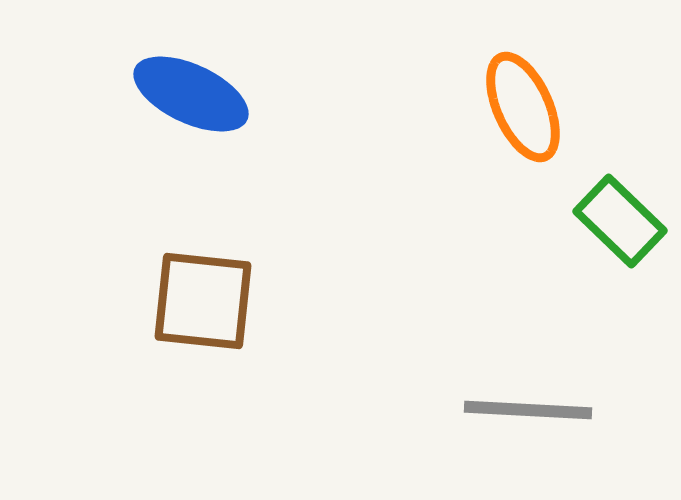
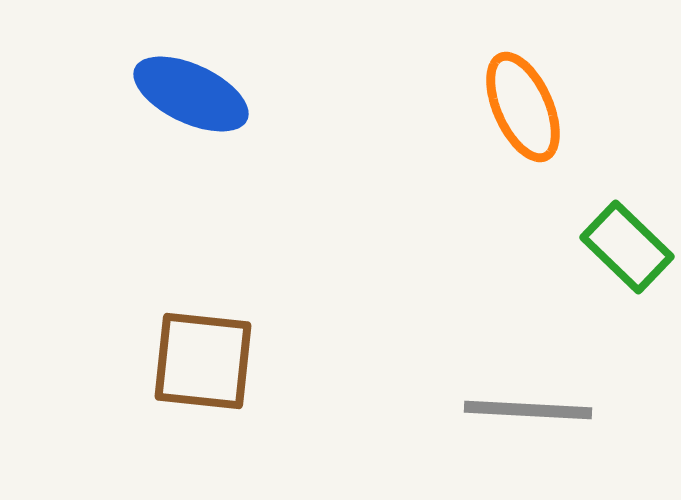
green rectangle: moved 7 px right, 26 px down
brown square: moved 60 px down
